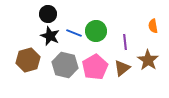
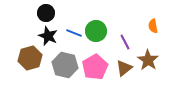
black circle: moved 2 px left, 1 px up
black star: moved 2 px left
purple line: rotated 21 degrees counterclockwise
brown hexagon: moved 2 px right, 2 px up
brown triangle: moved 2 px right
